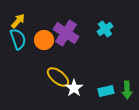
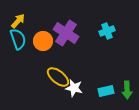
cyan cross: moved 2 px right, 2 px down; rotated 14 degrees clockwise
orange circle: moved 1 px left, 1 px down
white star: rotated 24 degrees counterclockwise
